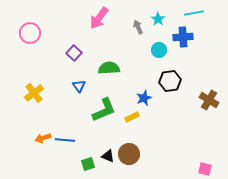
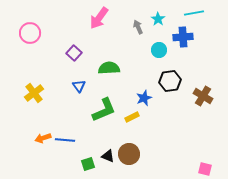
brown cross: moved 6 px left, 4 px up
